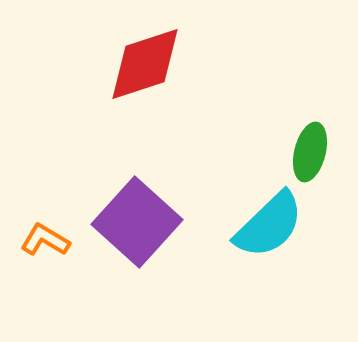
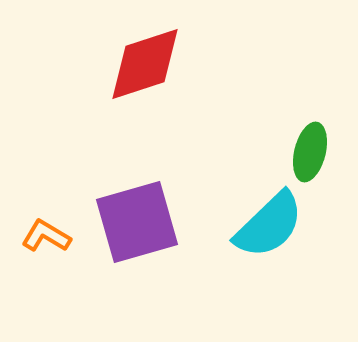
purple square: rotated 32 degrees clockwise
orange L-shape: moved 1 px right, 4 px up
